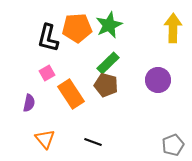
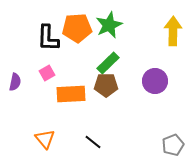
yellow arrow: moved 3 px down
black L-shape: rotated 12 degrees counterclockwise
purple circle: moved 3 px left, 1 px down
brown pentagon: rotated 15 degrees counterclockwise
orange rectangle: rotated 60 degrees counterclockwise
purple semicircle: moved 14 px left, 21 px up
black line: rotated 18 degrees clockwise
